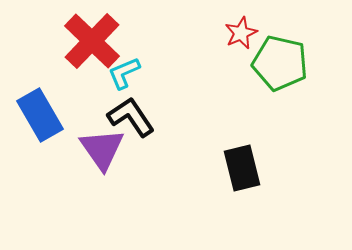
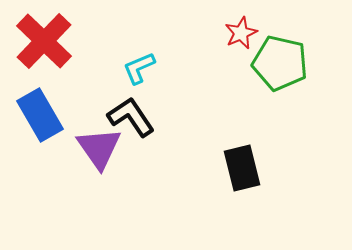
red cross: moved 48 px left
cyan L-shape: moved 15 px right, 5 px up
purple triangle: moved 3 px left, 1 px up
